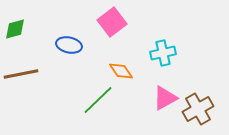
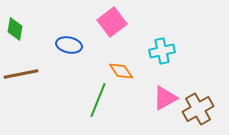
green diamond: rotated 65 degrees counterclockwise
cyan cross: moved 1 px left, 2 px up
green line: rotated 24 degrees counterclockwise
